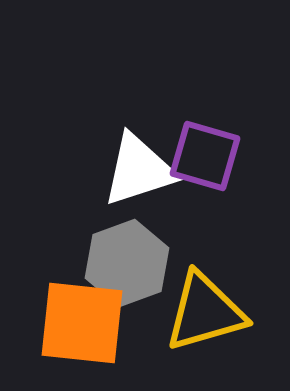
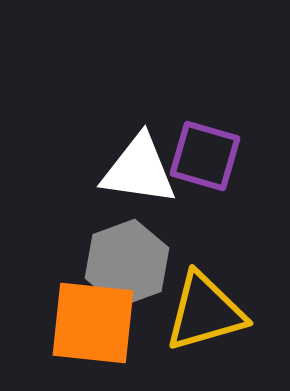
white triangle: rotated 26 degrees clockwise
orange square: moved 11 px right
